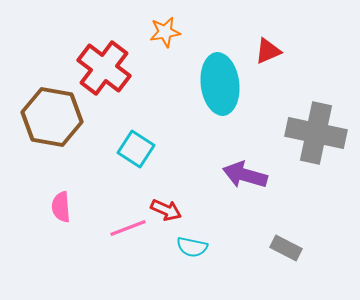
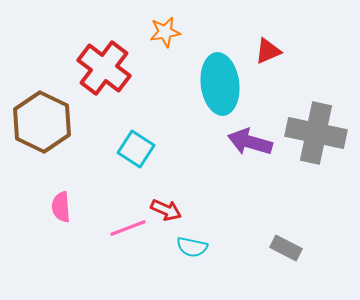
brown hexagon: moved 10 px left, 5 px down; rotated 16 degrees clockwise
purple arrow: moved 5 px right, 33 px up
